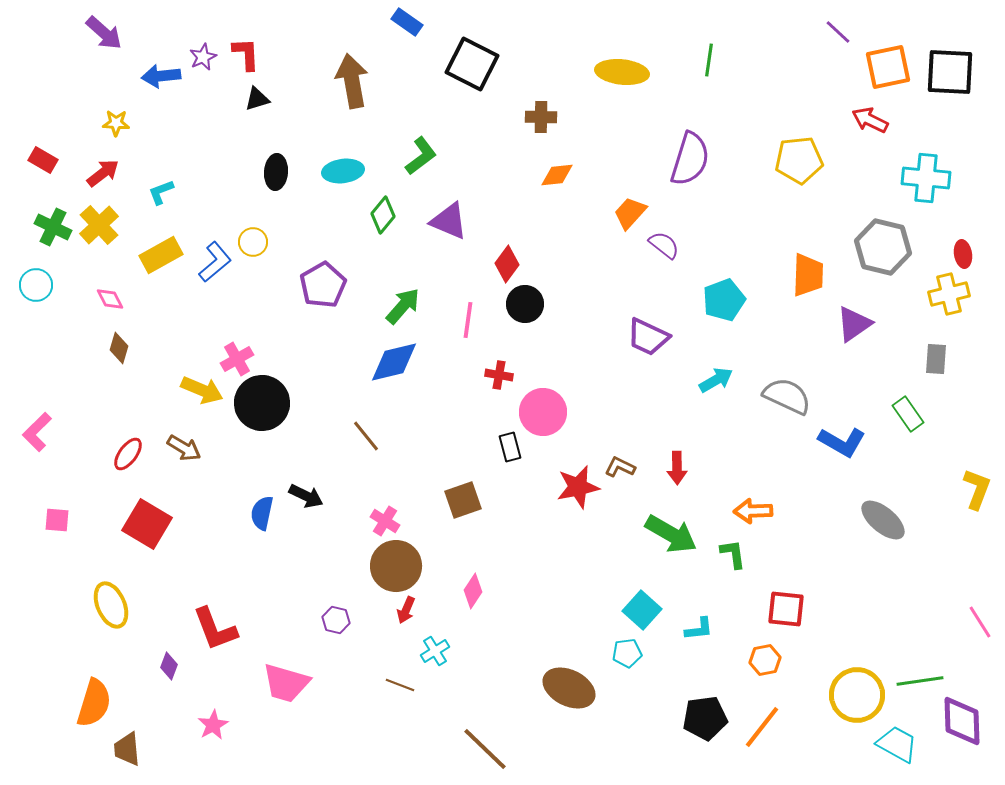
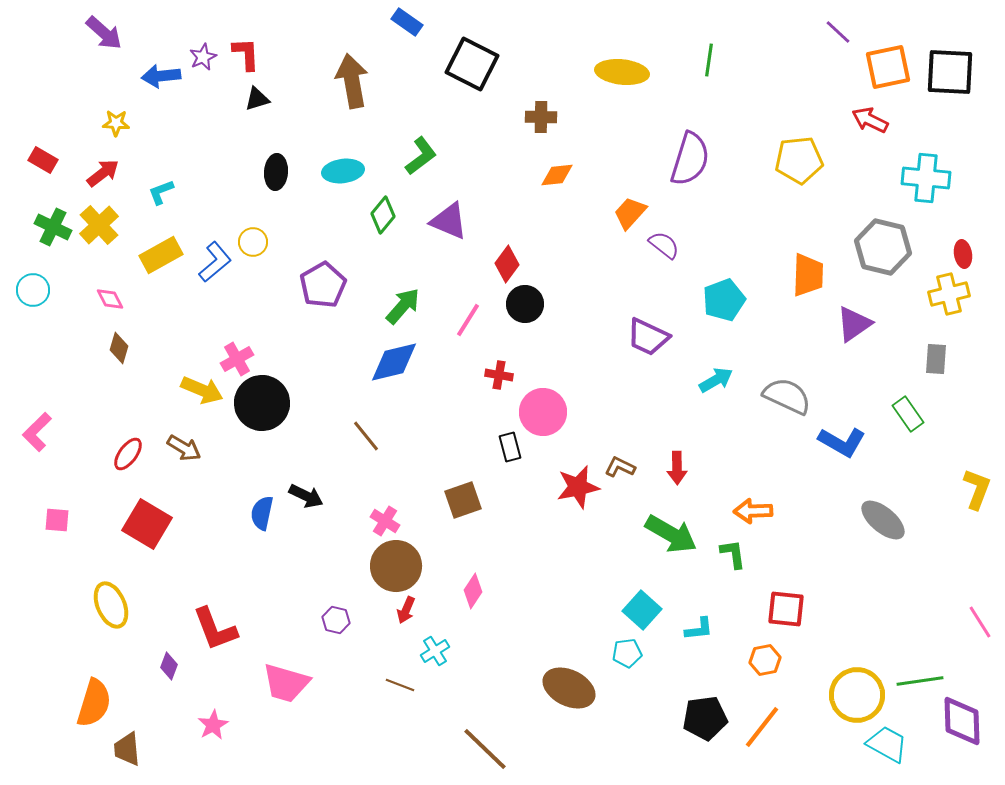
cyan circle at (36, 285): moved 3 px left, 5 px down
pink line at (468, 320): rotated 24 degrees clockwise
cyan trapezoid at (897, 744): moved 10 px left
